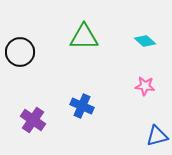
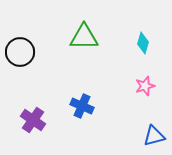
cyan diamond: moved 2 px left, 2 px down; rotated 65 degrees clockwise
pink star: rotated 24 degrees counterclockwise
blue triangle: moved 3 px left
